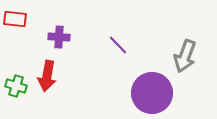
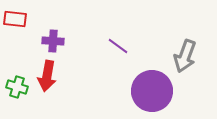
purple cross: moved 6 px left, 4 px down
purple line: moved 1 px down; rotated 10 degrees counterclockwise
green cross: moved 1 px right, 1 px down
purple circle: moved 2 px up
